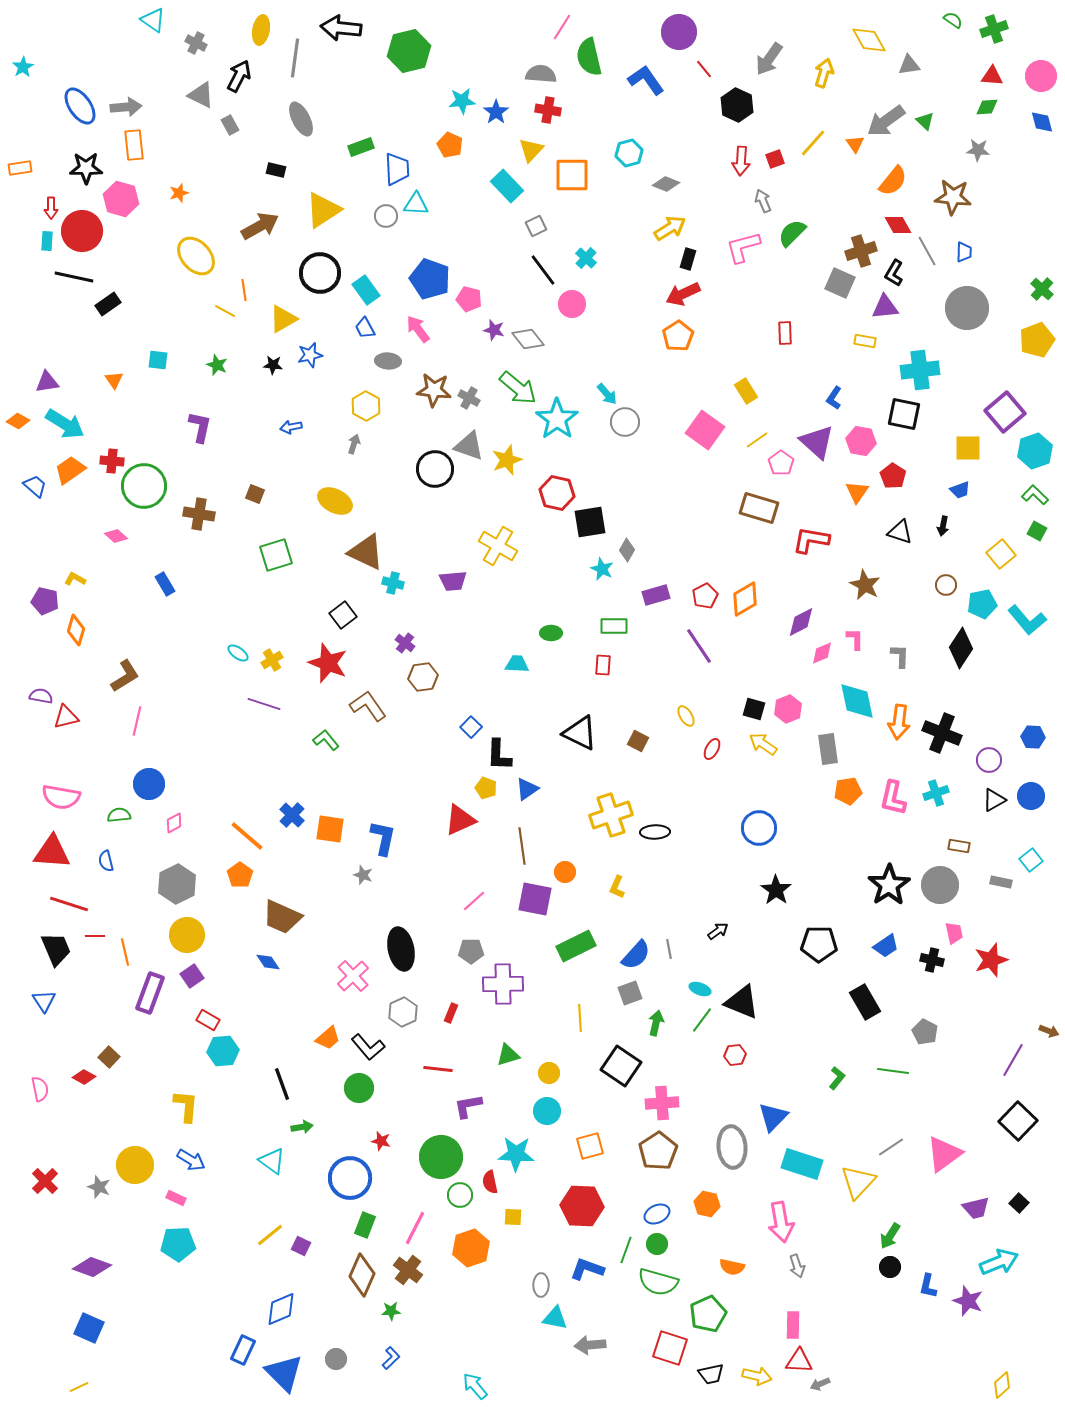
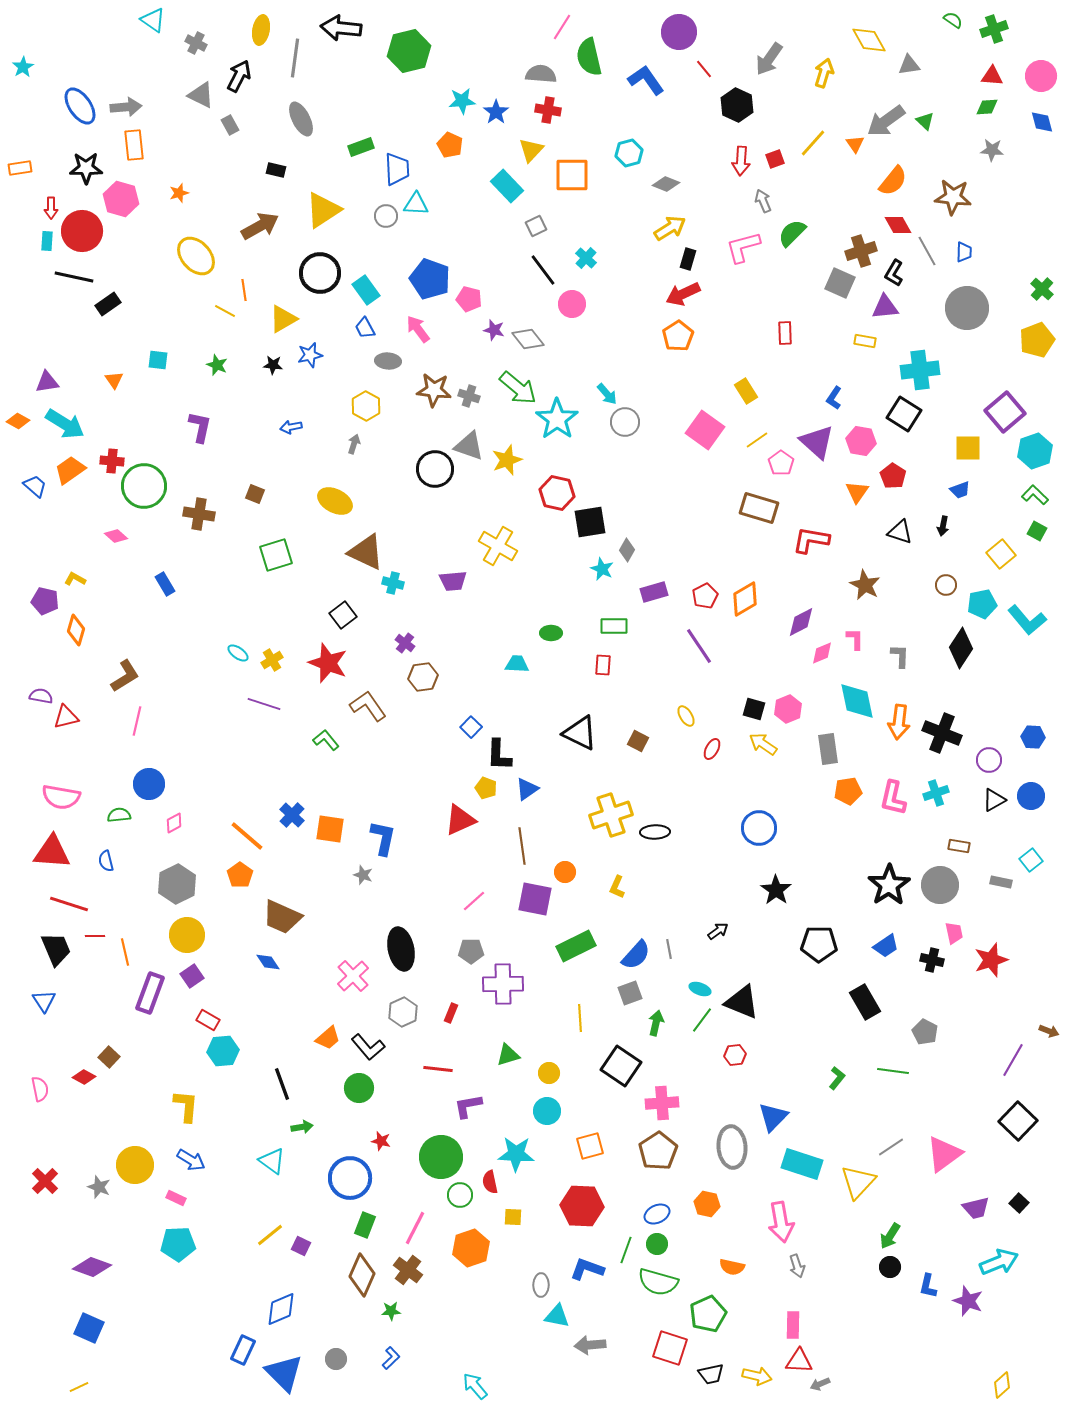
gray star at (978, 150): moved 14 px right
gray cross at (469, 398): moved 2 px up; rotated 10 degrees counterclockwise
black square at (904, 414): rotated 20 degrees clockwise
purple rectangle at (656, 595): moved 2 px left, 3 px up
cyan triangle at (555, 1318): moved 2 px right, 2 px up
